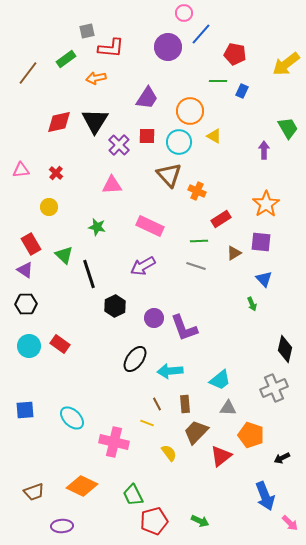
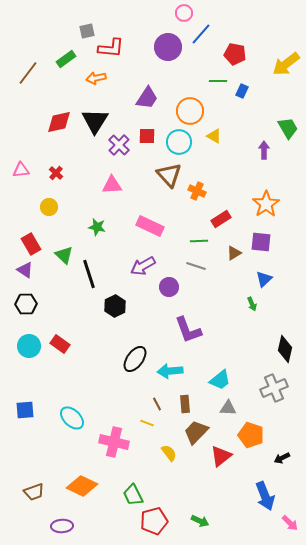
blue triangle at (264, 279): rotated 30 degrees clockwise
purple circle at (154, 318): moved 15 px right, 31 px up
purple L-shape at (184, 328): moved 4 px right, 2 px down
